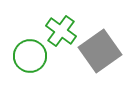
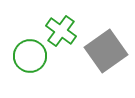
gray square: moved 6 px right
